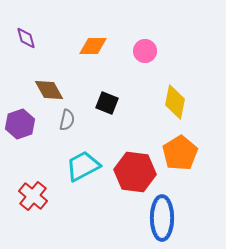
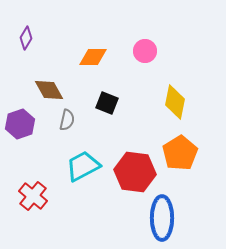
purple diamond: rotated 45 degrees clockwise
orange diamond: moved 11 px down
